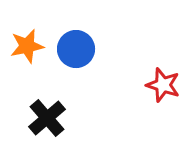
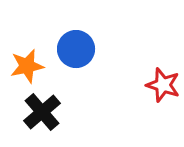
orange star: moved 20 px down
black cross: moved 5 px left, 6 px up
